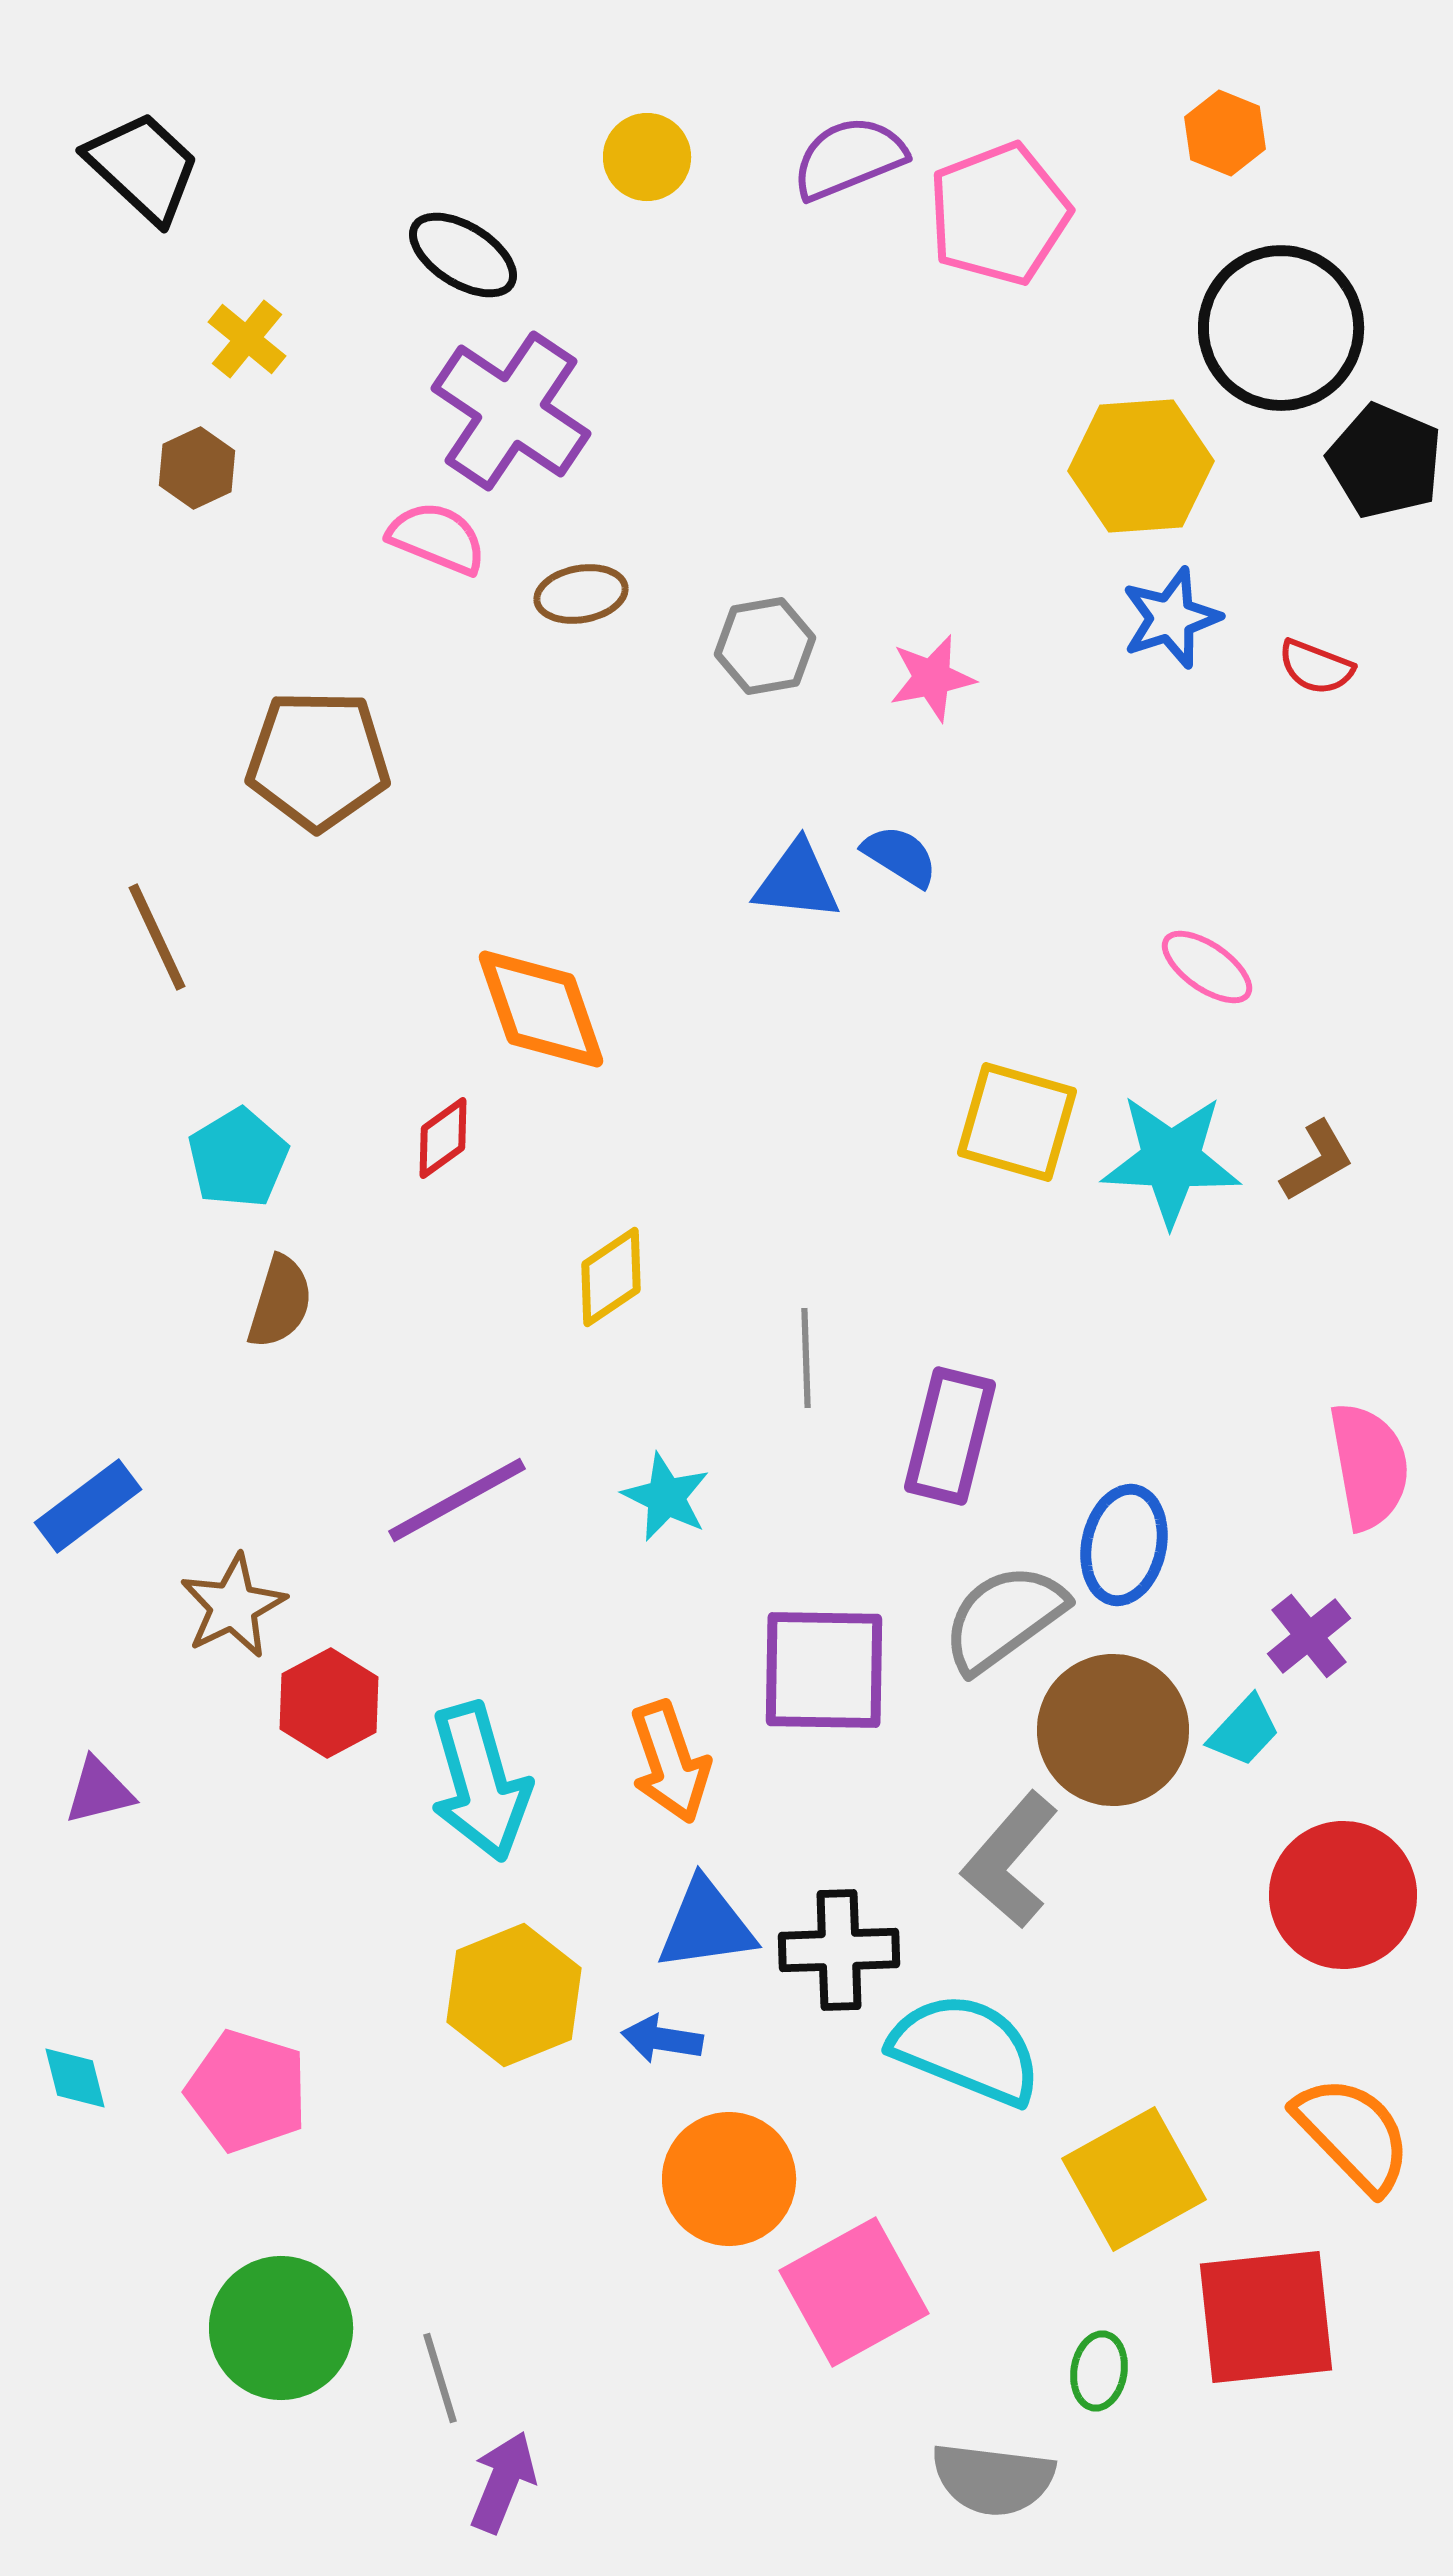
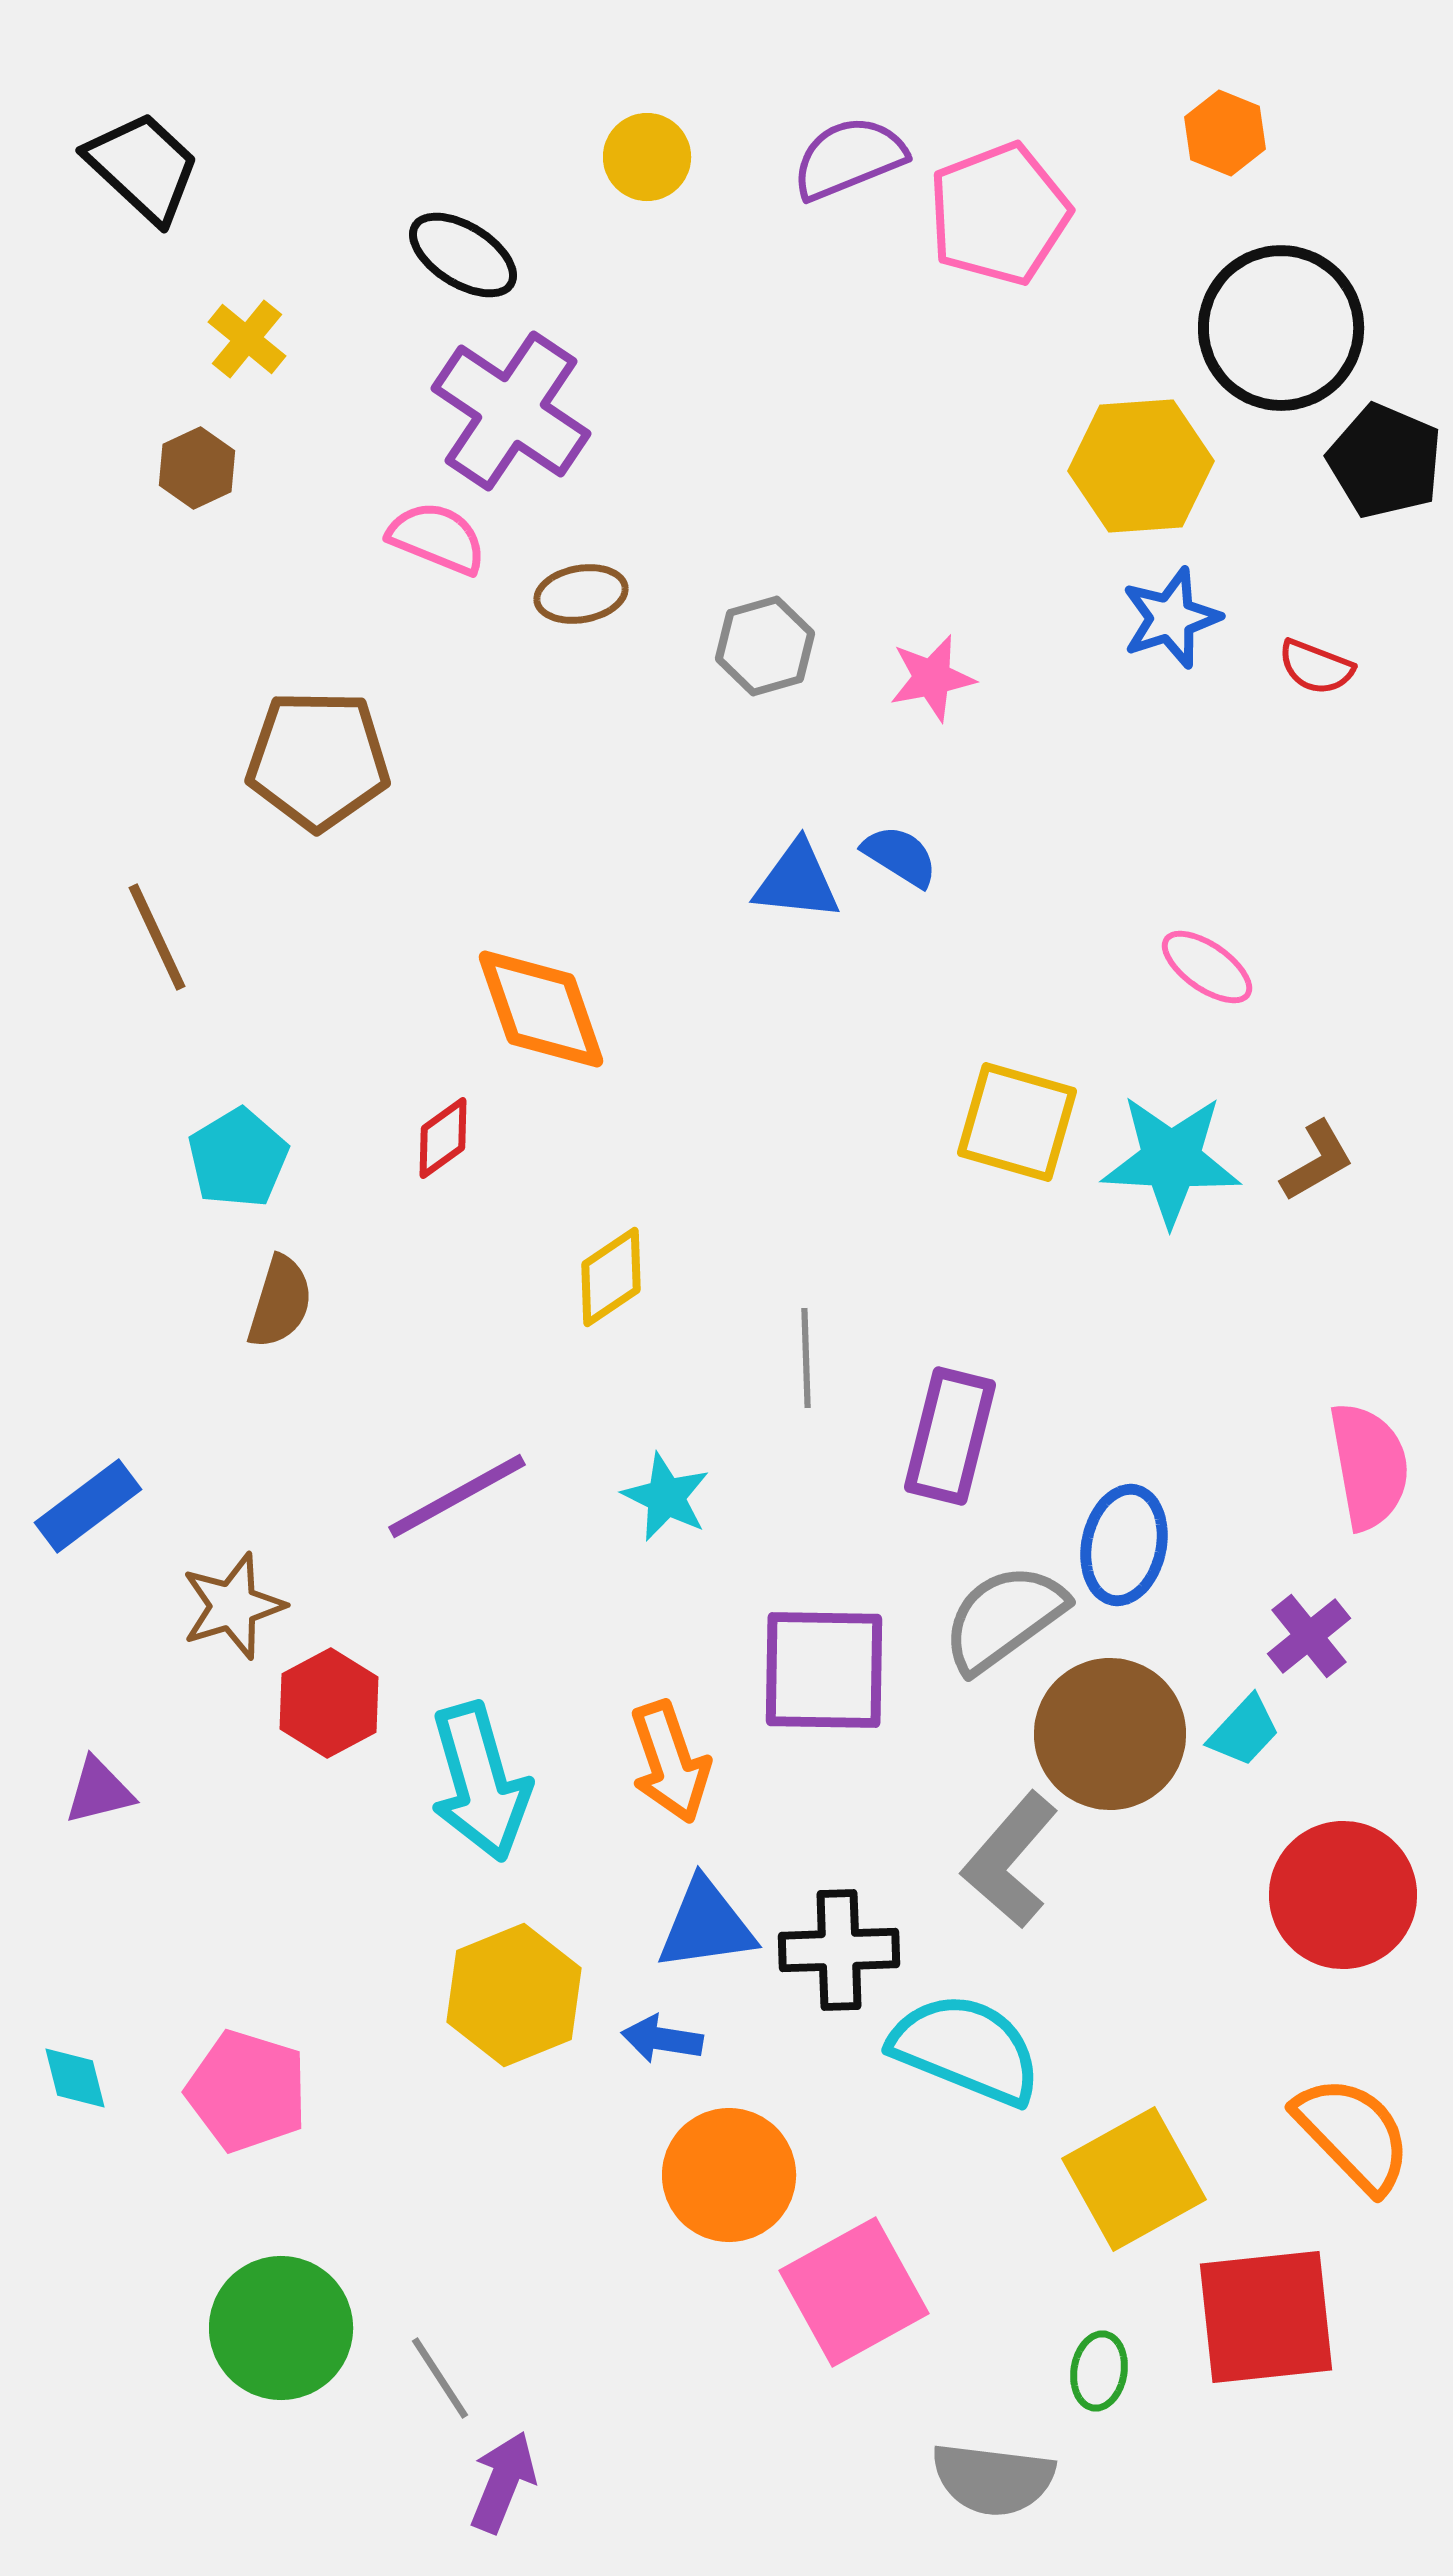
gray hexagon at (765, 646): rotated 6 degrees counterclockwise
purple line at (457, 1500): moved 4 px up
brown star at (233, 1606): rotated 9 degrees clockwise
brown circle at (1113, 1730): moved 3 px left, 4 px down
orange circle at (729, 2179): moved 4 px up
gray line at (440, 2378): rotated 16 degrees counterclockwise
